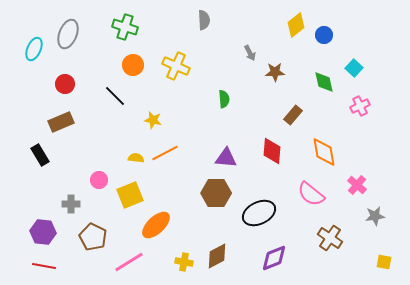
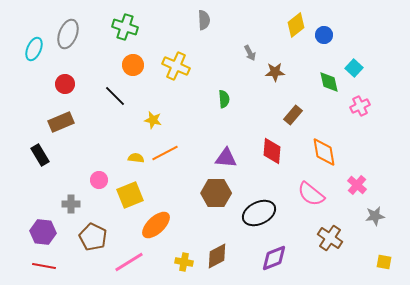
green diamond at (324, 82): moved 5 px right
